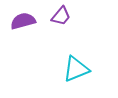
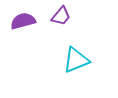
cyan triangle: moved 9 px up
